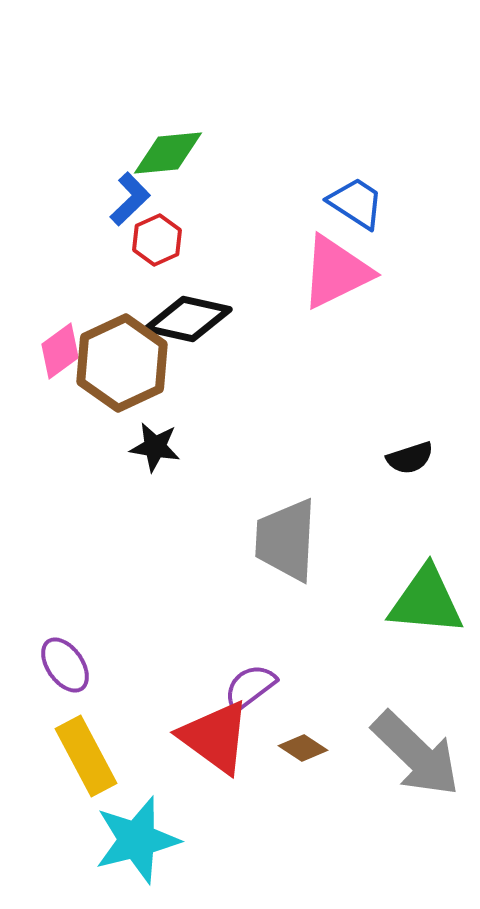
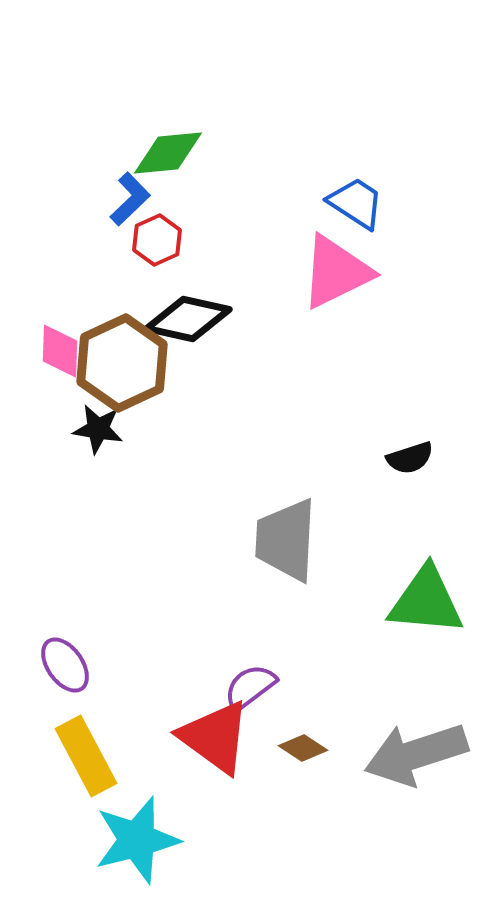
pink diamond: rotated 52 degrees counterclockwise
black star: moved 57 px left, 18 px up
gray arrow: rotated 118 degrees clockwise
